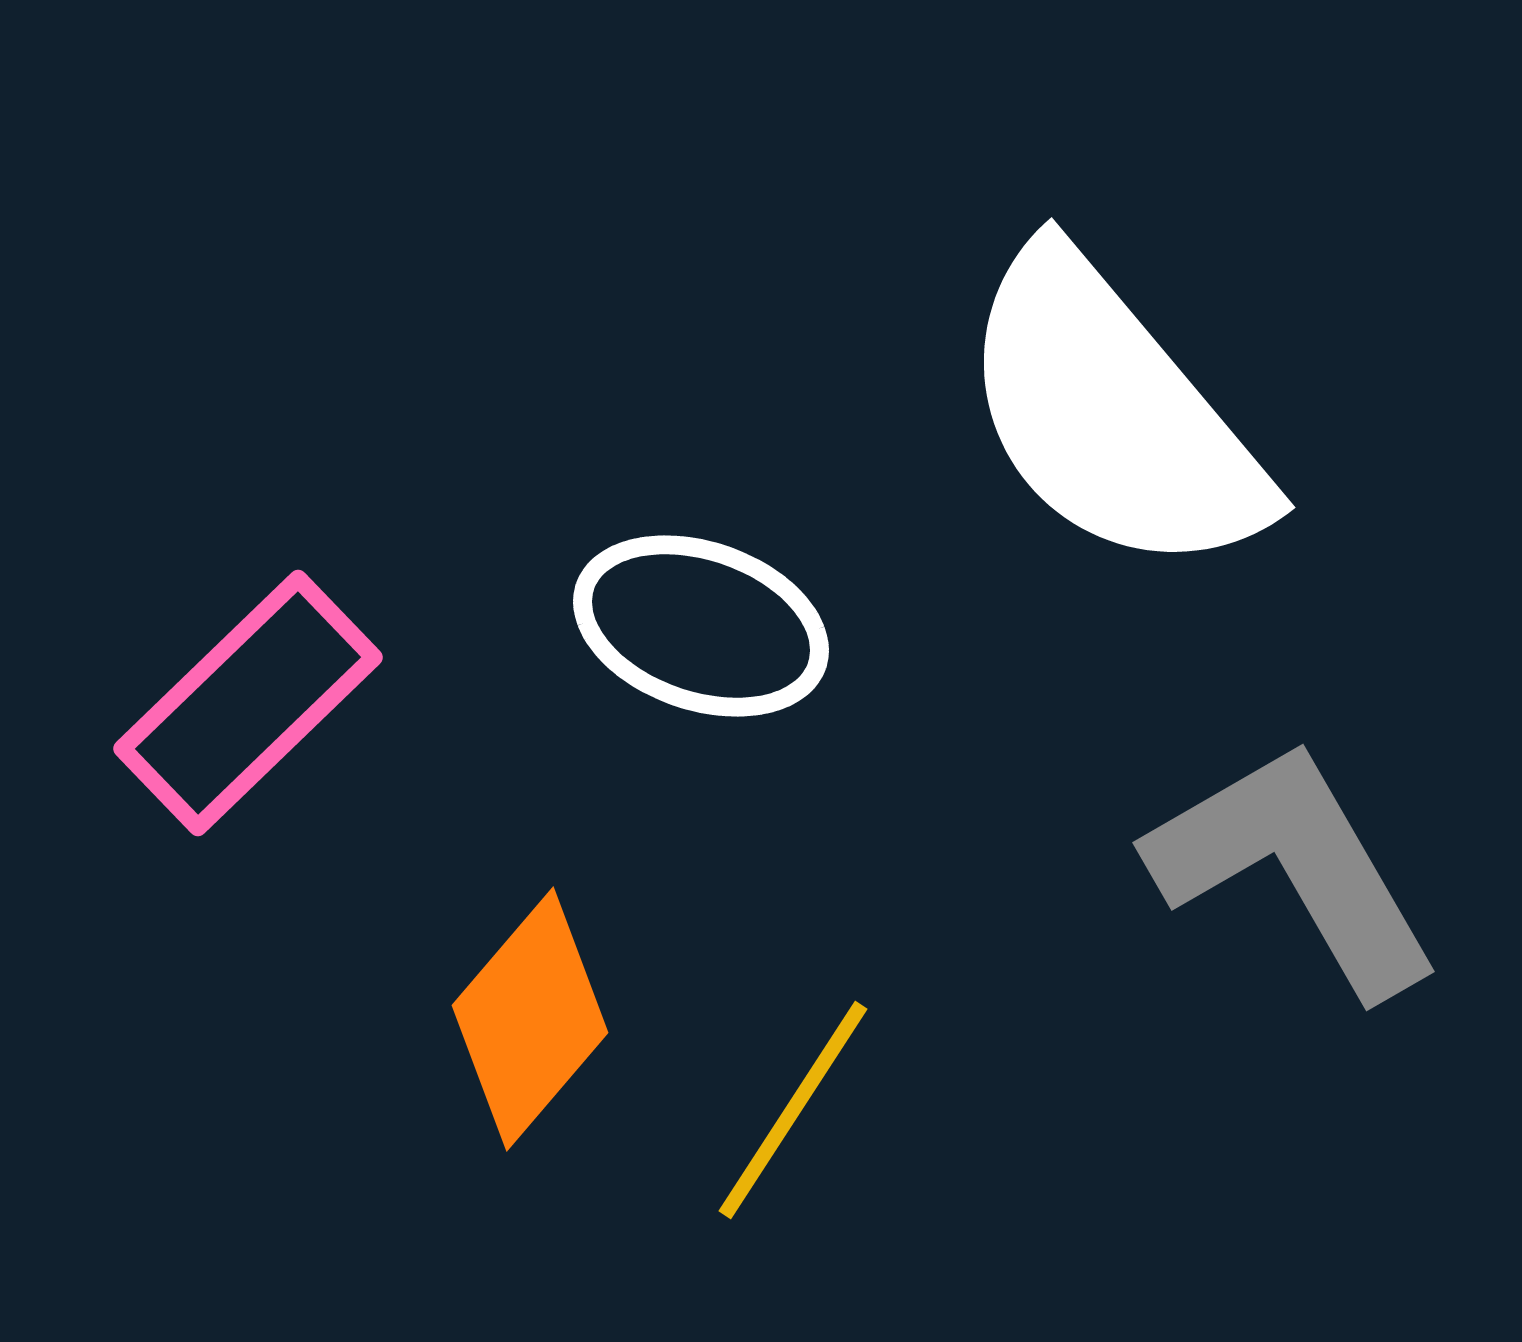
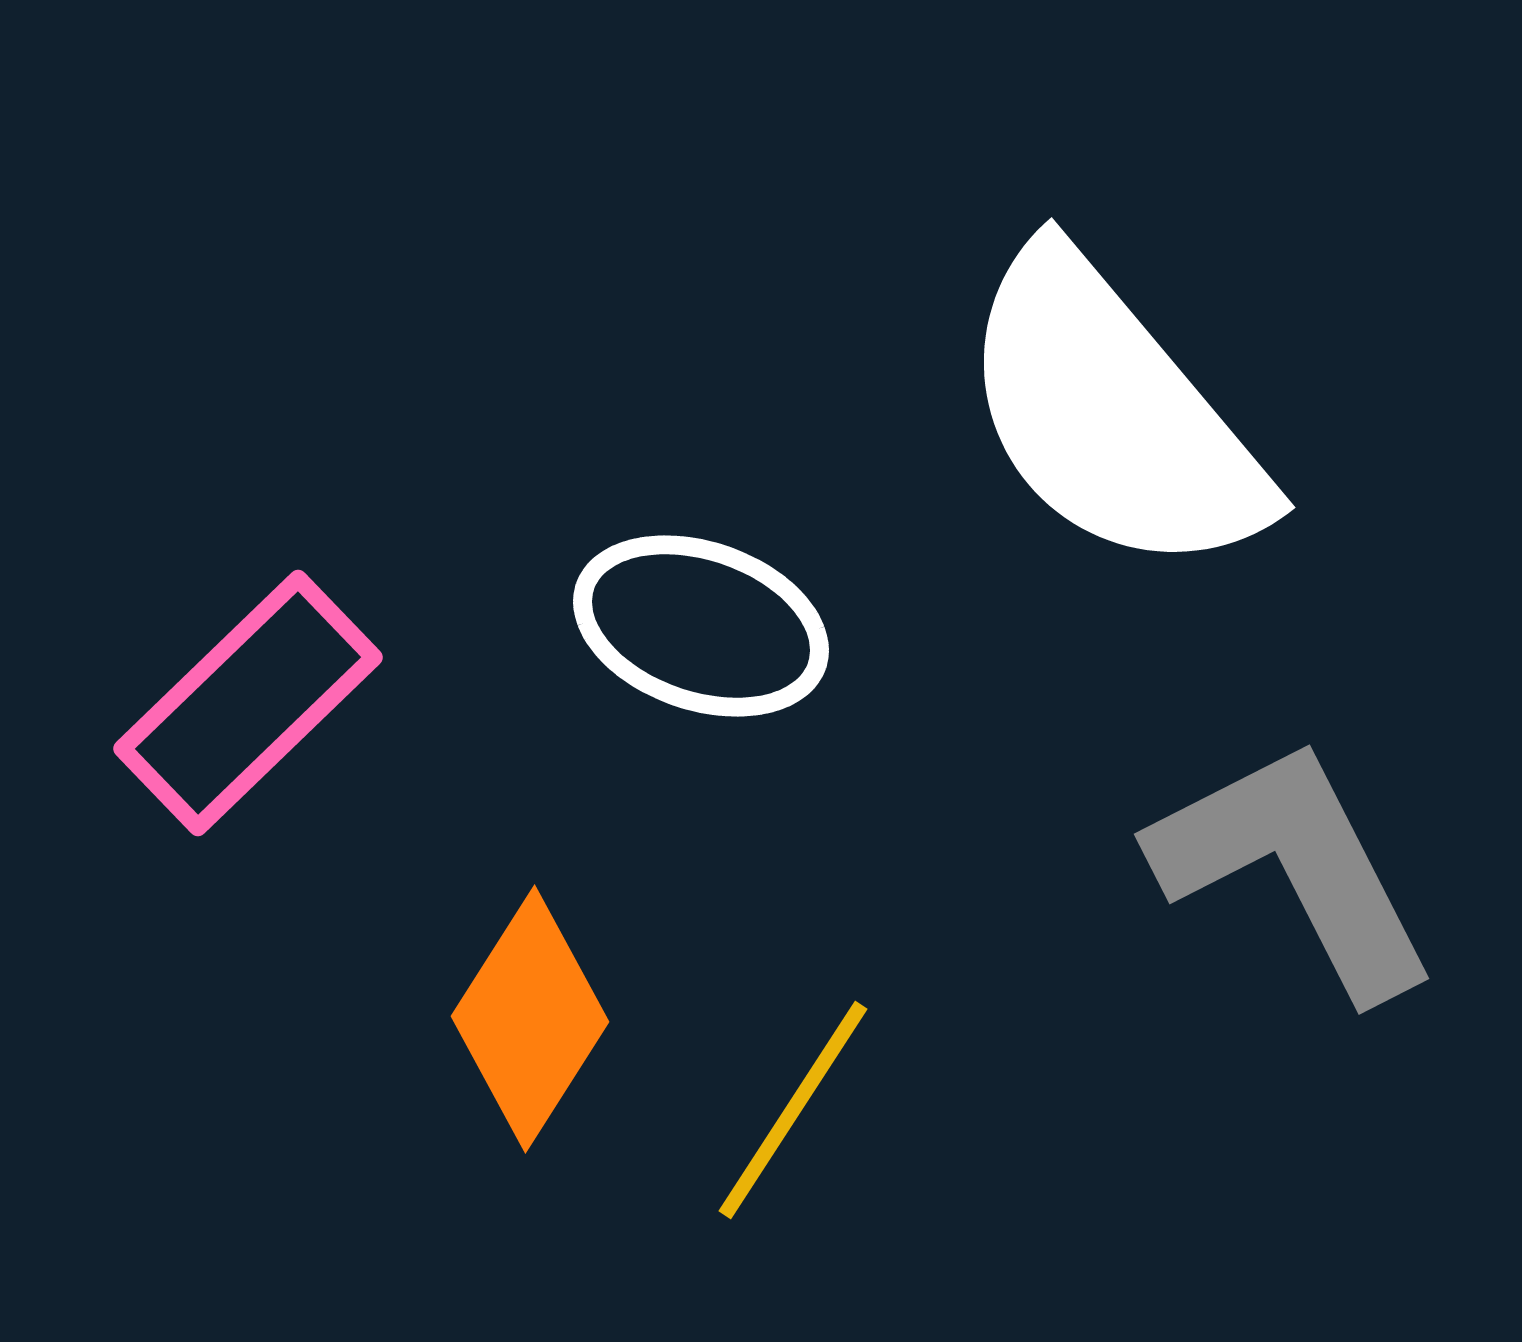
gray L-shape: rotated 3 degrees clockwise
orange diamond: rotated 8 degrees counterclockwise
